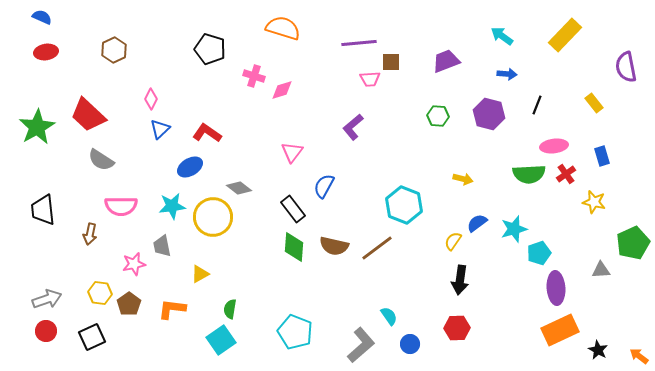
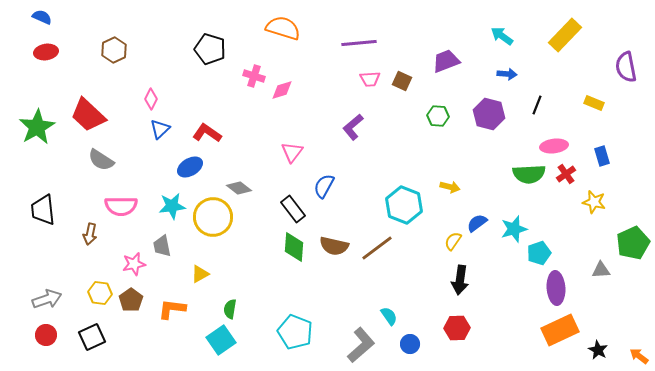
brown square at (391, 62): moved 11 px right, 19 px down; rotated 24 degrees clockwise
yellow rectangle at (594, 103): rotated 30 degrees counterclockwise
yellow arrow at (463, 179): moved 13 px left, 8 px down
brown pentagon at (129, 304): moved 2 px right, 4 px up
red circle at (46, 331): moved 4 px down
